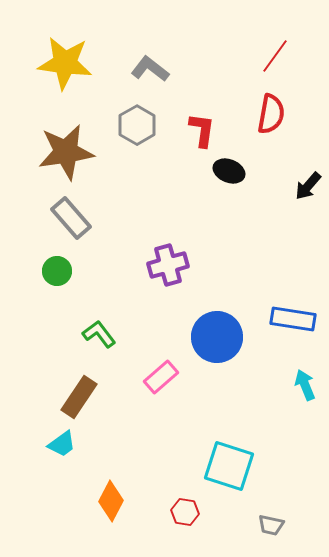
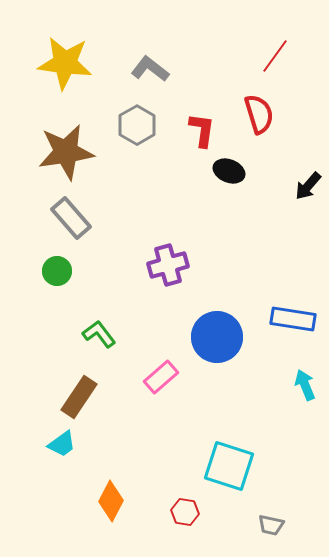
red semicircle: moved 12 px left; rotated 27 degrees counterclockwise
